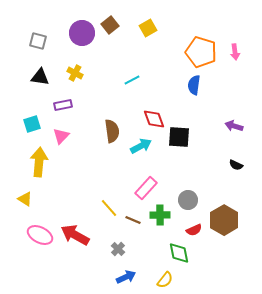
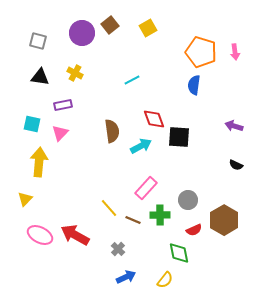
cyan square: rotated 30 degrees clockwise
pink triangle: moved 1 px left, 3 px up
yellow triangle: rotated 42 degrees clockwise
